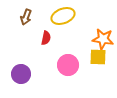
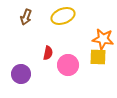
red semicircle: moved 2 px right, 15 px down
